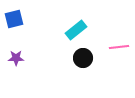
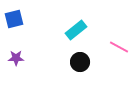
pink line: rotated 36 degrees clockwise
black circle: moved 3 px left, 4 px down
